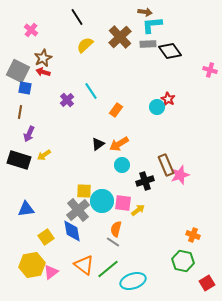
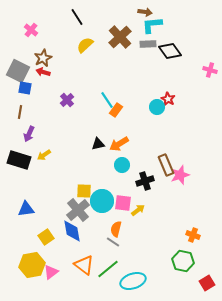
cyan line at (91, 91): moved 16 px right, 9 px down
black triangle at (98, 144): rotated 24 degrees clockwise
